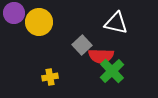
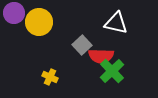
yellow cross: rotated 35 degrees clockwise
